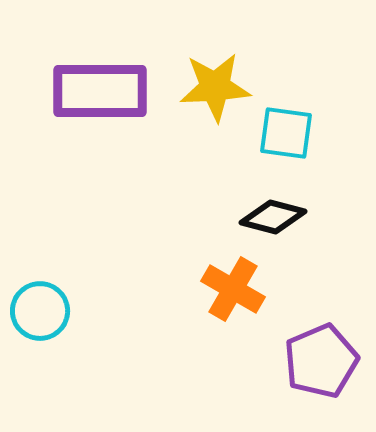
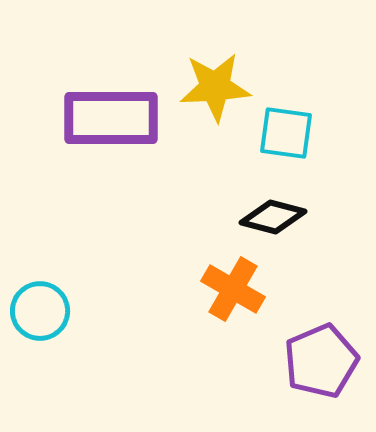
purple rectangle: moved 11 px right, 27 px down
